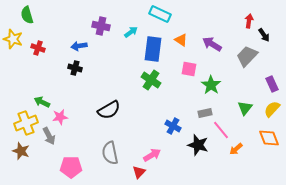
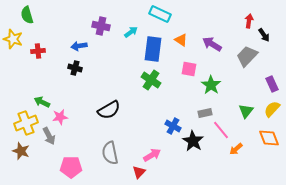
red cross: moved 3 px down; rotated 24 degrees counterclockwise
green triangle: moved 1 px right, 3 px down
black star: moved 5 px left, 4 px up; rotated 15 degrees clockwise
